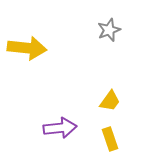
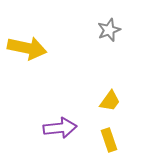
yellow arrow: rotated 6 degrees clockwise
yellow rectangle: moved 1 px left, 1 px down
